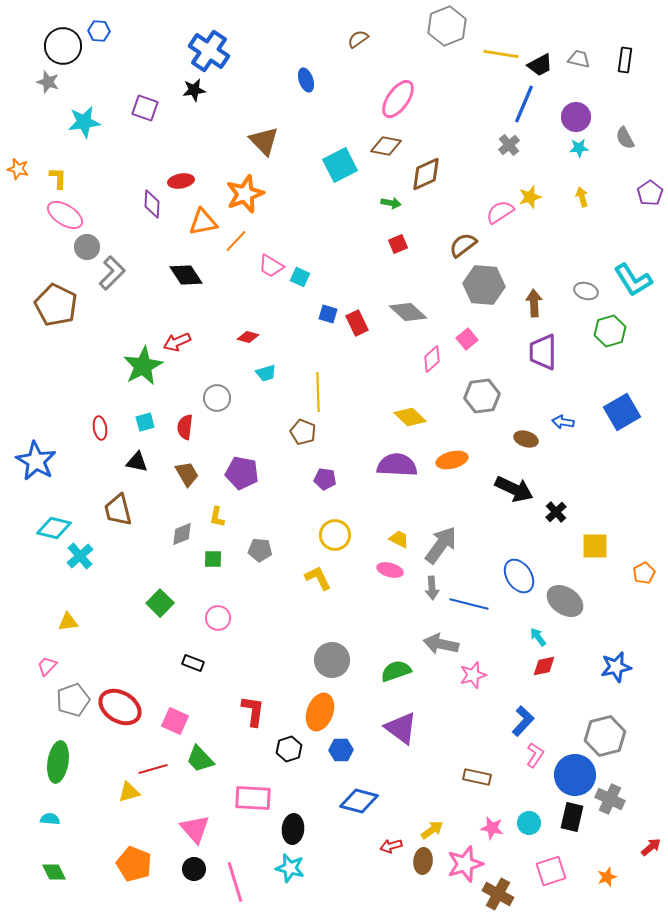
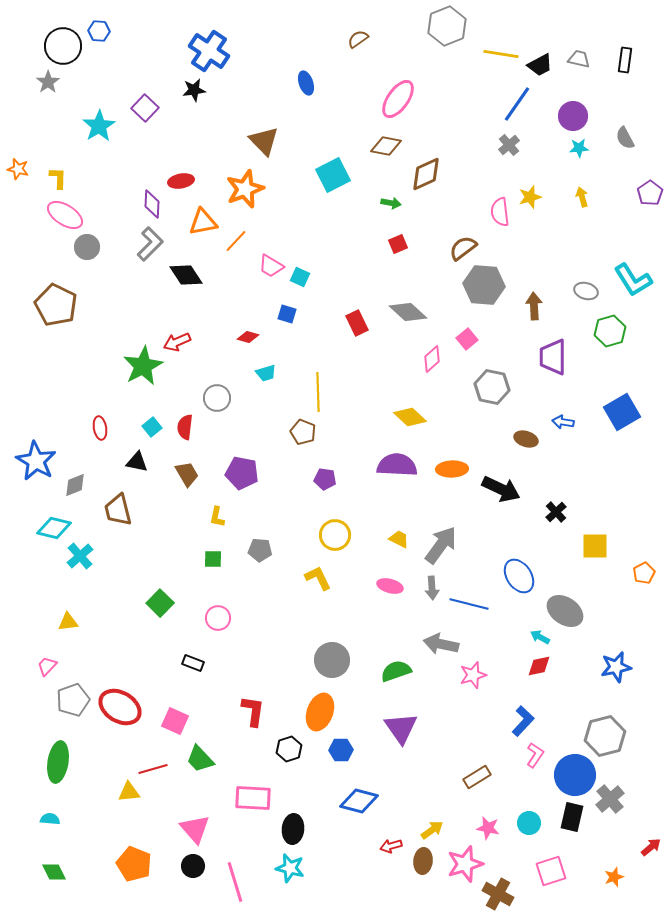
blue ellipse at (306, 80): moved 3 px down
gray star at (48, 82): rotated 20 degrees clockwise
blue line at (524, 104): moved 7 px left; rotated 12 degrees clockwise
purple square at (145, 108): rotated 24 degrees clockwise
purple circle at (576, 117): moved 3 px left, 1 px up
cyan star at (84, 122): moved 15 px right, 4 px down; rotated 24 degrees counterclockwise
cyan square at (340, 165): moved 7 px left, 10 px down
orange star at (245, 194): moved 5 px up
pink semicircle at (500, 212): rotated 64 degrees counterclockwise
brown semicircle at (463, 245): moved 3 px down
gray L-shape at (112, 273): moved 38 px right, 29 px up
brown arrow at (534, 303): moved 3 px down
blue square at (328, 314): moved 41 px left
purple trapezoid at (543, 352): moved 10 px right, 5 px down
gray hexagon at (482, 396): moved 10 px right, 9 px up; rotated 20 degrees clockwise
cyan square at (145, 422): moved 7 px right, 5 px down; rotated 24 degrees counterclockwise
orange ellipse at (452, 460): moved 9 px down; rotated 12 degrees clockwise
black arrow at (514, 489): moved 13 px left
gray diamond at (182, 534): moved 107 px left, 49 px up
pink ellipse at (390, 570): moved 16 px down
gray ellipse at (565, 601): moved 10 px down
cyan arrow at (538, 637): moved 2 px right; rotated 24 degrees counterclockwise
red diamond at (544, 666): moved 5 px left
purple triangle at (401, 728): rotated 18 degrees clockwise
brown rectangle at (477, 777): rotated 44 degrees counterclockwise
yellow triangle at (129, 792): rotated 10 degrees clockwise
gray cross at (610, 799): rotated 24 degrees clockwise
pink star at (492, 828): moved 4 px left
black circle at (194, 869): moved 1 px left, 3 px up
orange star at (607, 877): moved 7 px right
